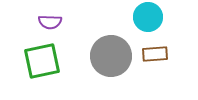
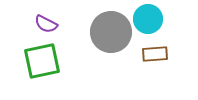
cyan circle: moved 2 px down
purple semicircle: moved 4 px left, 2 px down; rotated 25 degrees clockwise
gray circle: moved 24 px up
